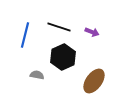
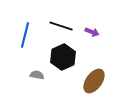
black line: moved 2 px right, 1 px up
